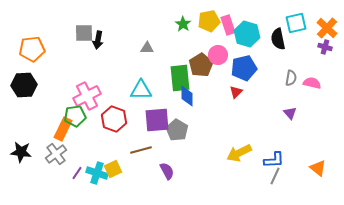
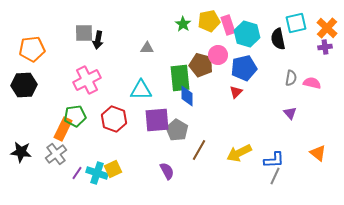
purple cross: rotated 24 degrees counterclockwise
brown pentagon: rotated 25 degrees counterclockwise
pink cross: moved 16 px up
brown line: moved 58 px right; rotated 45 degrees counterclockwise
orange triangle: moved 15 px up
